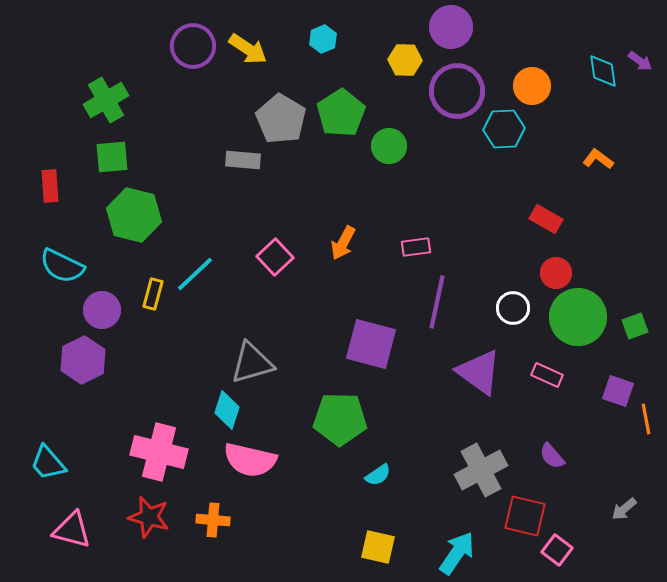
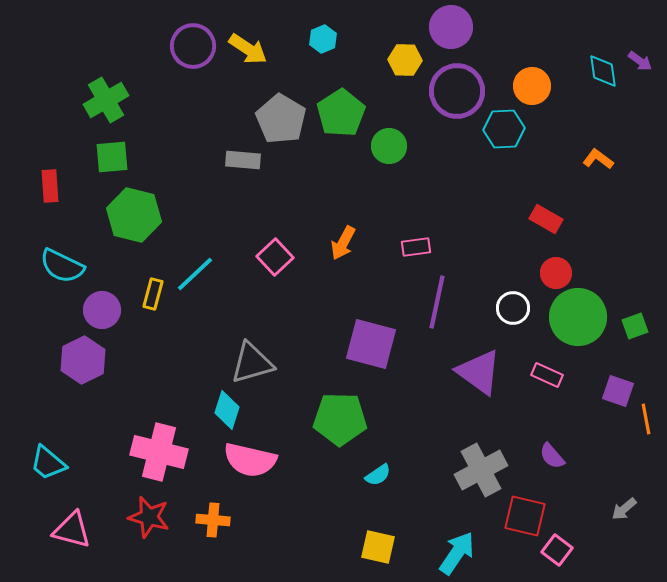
cyan trapezoid at (48, 463): rotated 9 degrees counterclockwise
